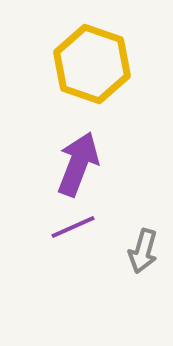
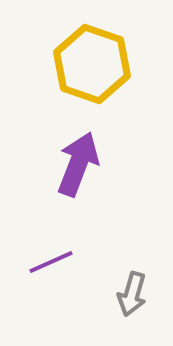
purple line: moved 22 px left, 35 px down
gray arrow: moved 11 px left, 43 px down
